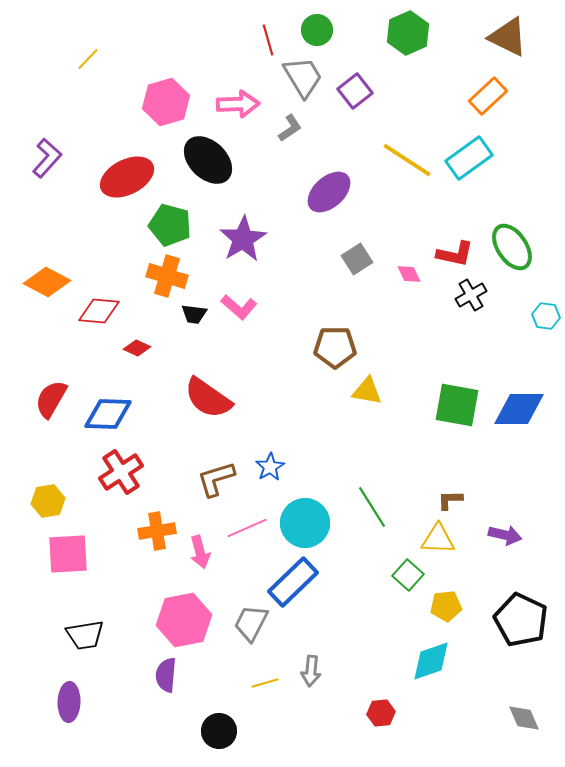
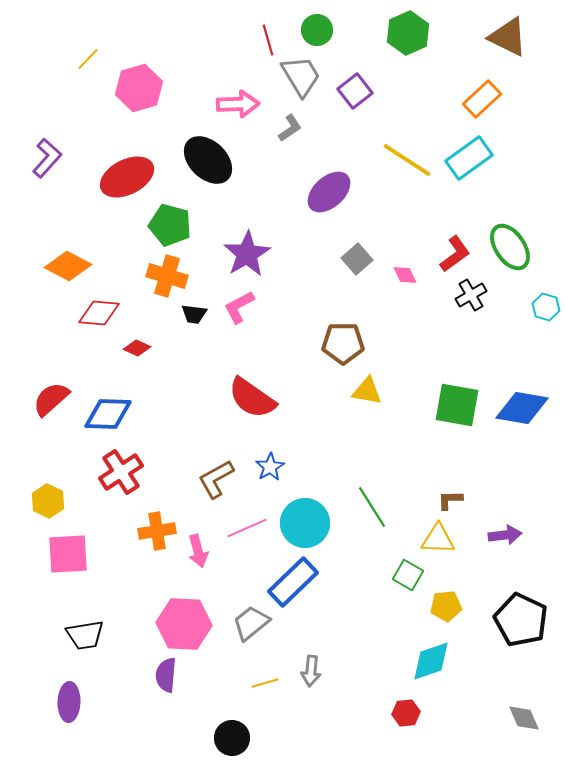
gray trapezoid at (303, 77): moved 2 px left, 1 px up
orange rectangle at (488, 96): moved 6 px left, 3 px down
pink hexagon at (166, 102): moved 27 px left, 14 px up
purple star at (243, 239): moved 4 px right, 15 px down
green ellipse at (512, 247): moved 2 px left
red L-shape at (455, 254): rotated 48 degrees counterclockwise
gray square at (357, 259): rotated 8 degrees counterclockwise
pink diamond at (409, 274): moved 4 px left, 1 px down
orange diamond at (47, 282): moved 21 px right, 16 px up
pink L-shape at (239, 307): rotated 111 degrees clockwise
red diamond at (99, 311): moved 2 px down
cyan hexagon at (546, 316): moved 9 px up; rotated 8 degrees clockwise
brown pentagon at (335, 347): moved 8 px right, 4 px up
red semicircle at (208, 398): moved 44 px right
red semicircle at (51, 399): rotated 18 degrees clockwise
blue diamond at (519, 409): moved 3 px right, 1 px up; rotated 10 degrees clockwise
brown L-shape at (216, 479): rotated 12 degrees counterclockwise
yellow hexagon at (48, 501): rotated 24 degrees counterclockwise
purple arrow at (505, 535): rotated 20 degrees counterclockwise
pink arrow at (200, 552): moved 2 px left, 1 px up
green square at (408, 575): rotated 12 degrees counterclockwise
pink hexagon at (184, 620): moved 4 px down; rotated 14 degrees clockwise
gray trapezoid at (251, 623): rotated 24 degrees clockwise
red hexagon at (381, 713): moved 25 px right
black circle at (219, 731): moved 13 px right, 7 px down
